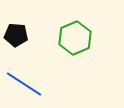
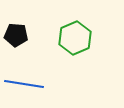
blue line: rotated 24 degrees counterclockwise
